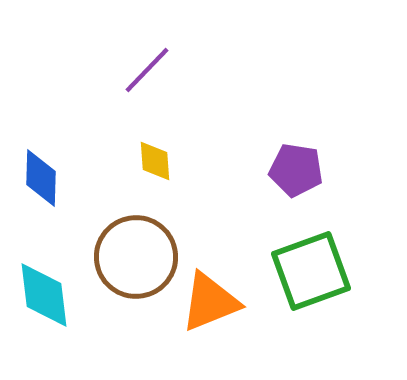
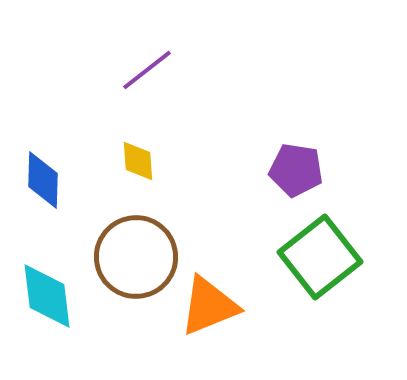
purple line: rotated 8 degrees clockwise
yellow diamond: moved 17 px left
blue diamond: moved 2 px right, 2 px down
green square: moved 9 px right, 14 px up; rotated 18 degrees counterclockwise
cyan diamond: moved 3 px right, 1 px down
orange triangle: moved 1 px left, 4 px down
